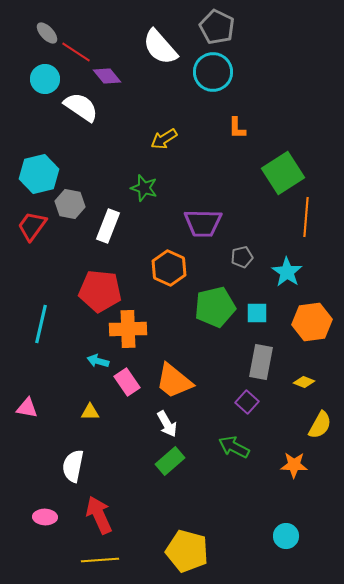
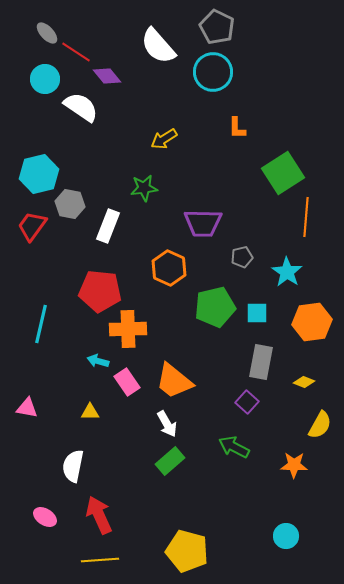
white semicircle at (160, 47): moved 2 px left, 1 px up
green star at (144, 188): rotated 24 degrees counterclockwise
pink ellipse at (45, 517): rotated 30 degrees clockwise
